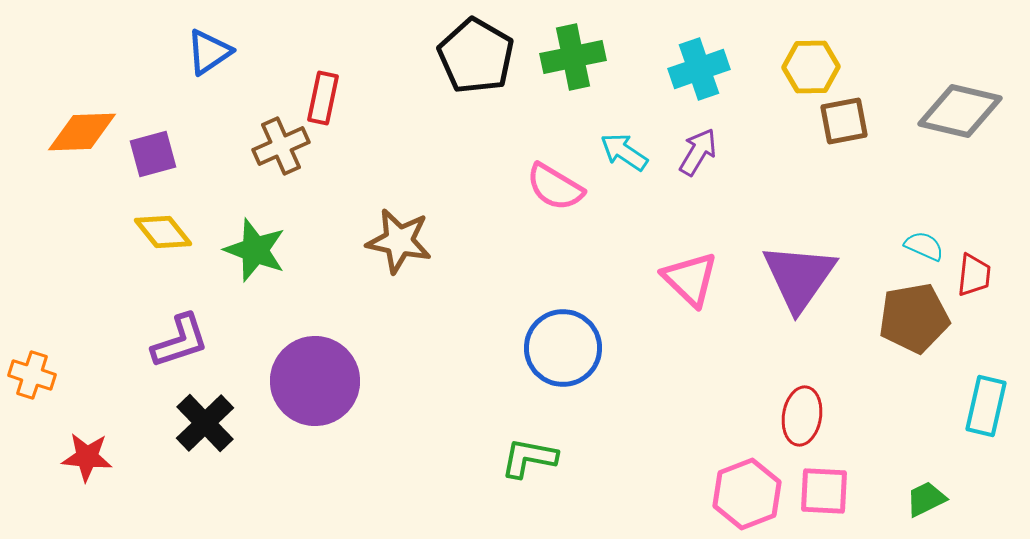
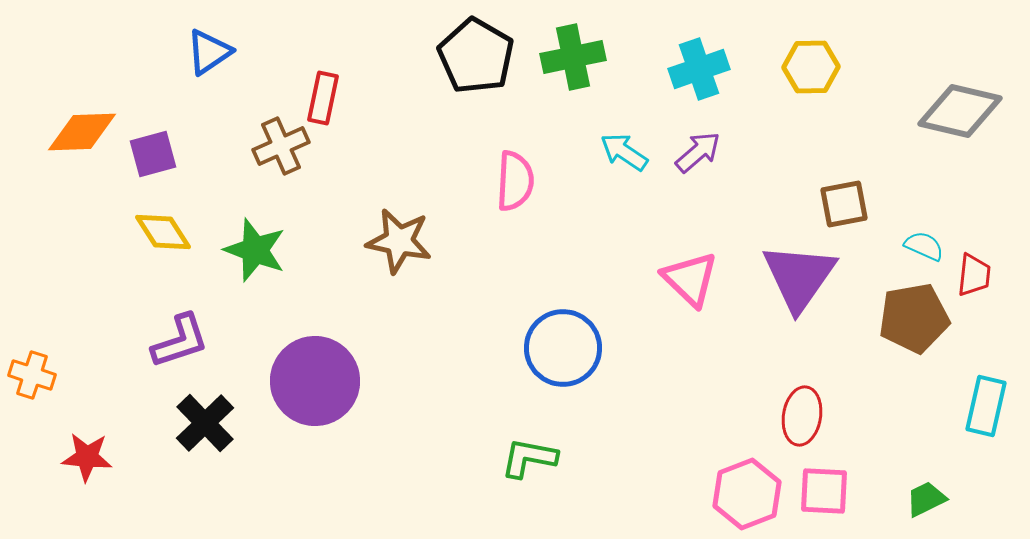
brown square: moved 83 px down
purple arrow: rotated 18 degrees clockwise
pink semicircle: moved 40 px left, 6 px up; rotated 118 degrees counterclockwise
yellow diamond: rotated 6 degrees clockwise
